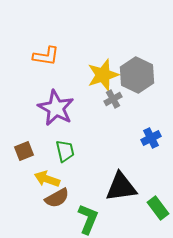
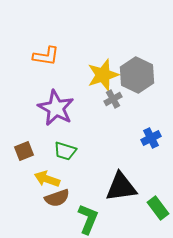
green trapezoid: rotated 120 degrees clockwise
brown semicircle: rotated 10 degrees clockwise
